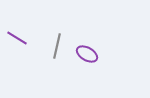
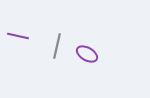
purple line: moved 1 px right, 2 px up; rotated 20 degrees counterclockwise
